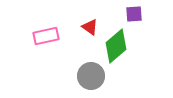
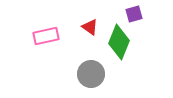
purple square: rotated 12 degrees counterclockwise
green diamond: moved 3 px right, 4 px up; rotated 28 degrees counterclockwise
gray circle: moved 2 px up
